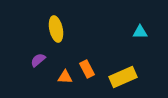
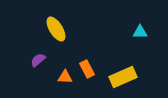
yellow ellipse: rotated 20 degrees counterclockwise
